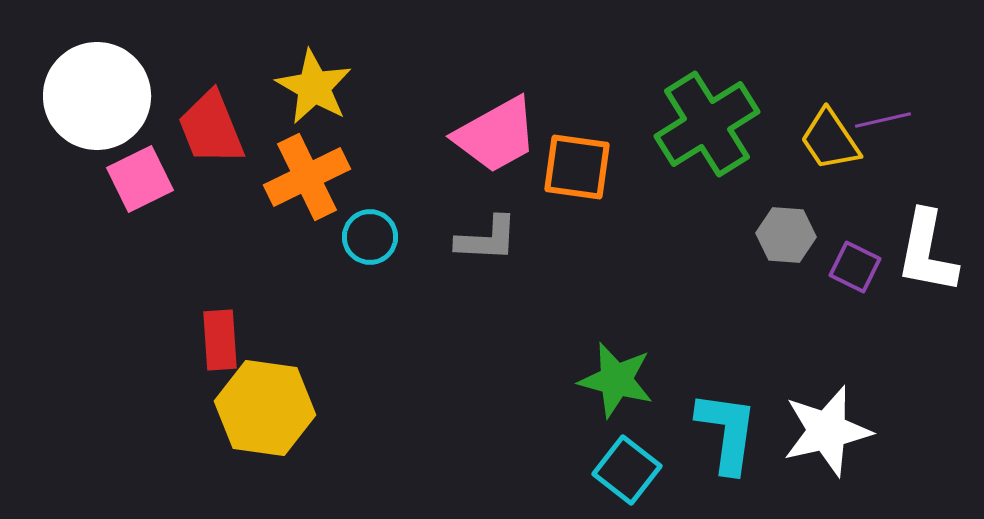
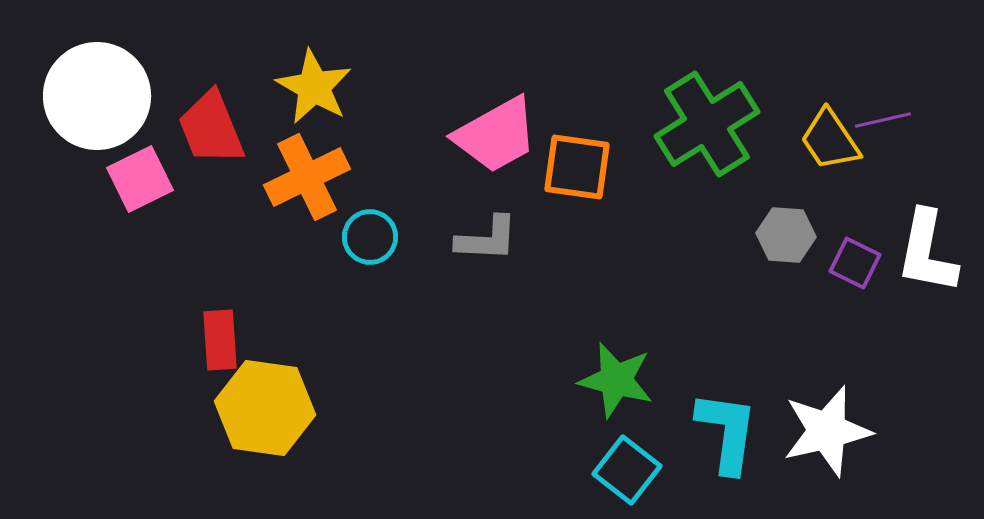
purple square: moved 4 px up
